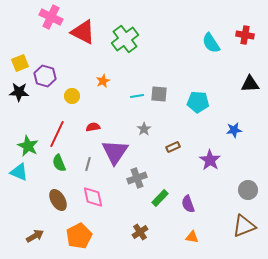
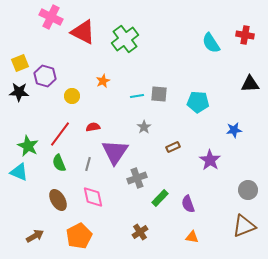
gray star: moved 2 px up
red line: moved 3 px right; rotated 12 degrees clockwise
